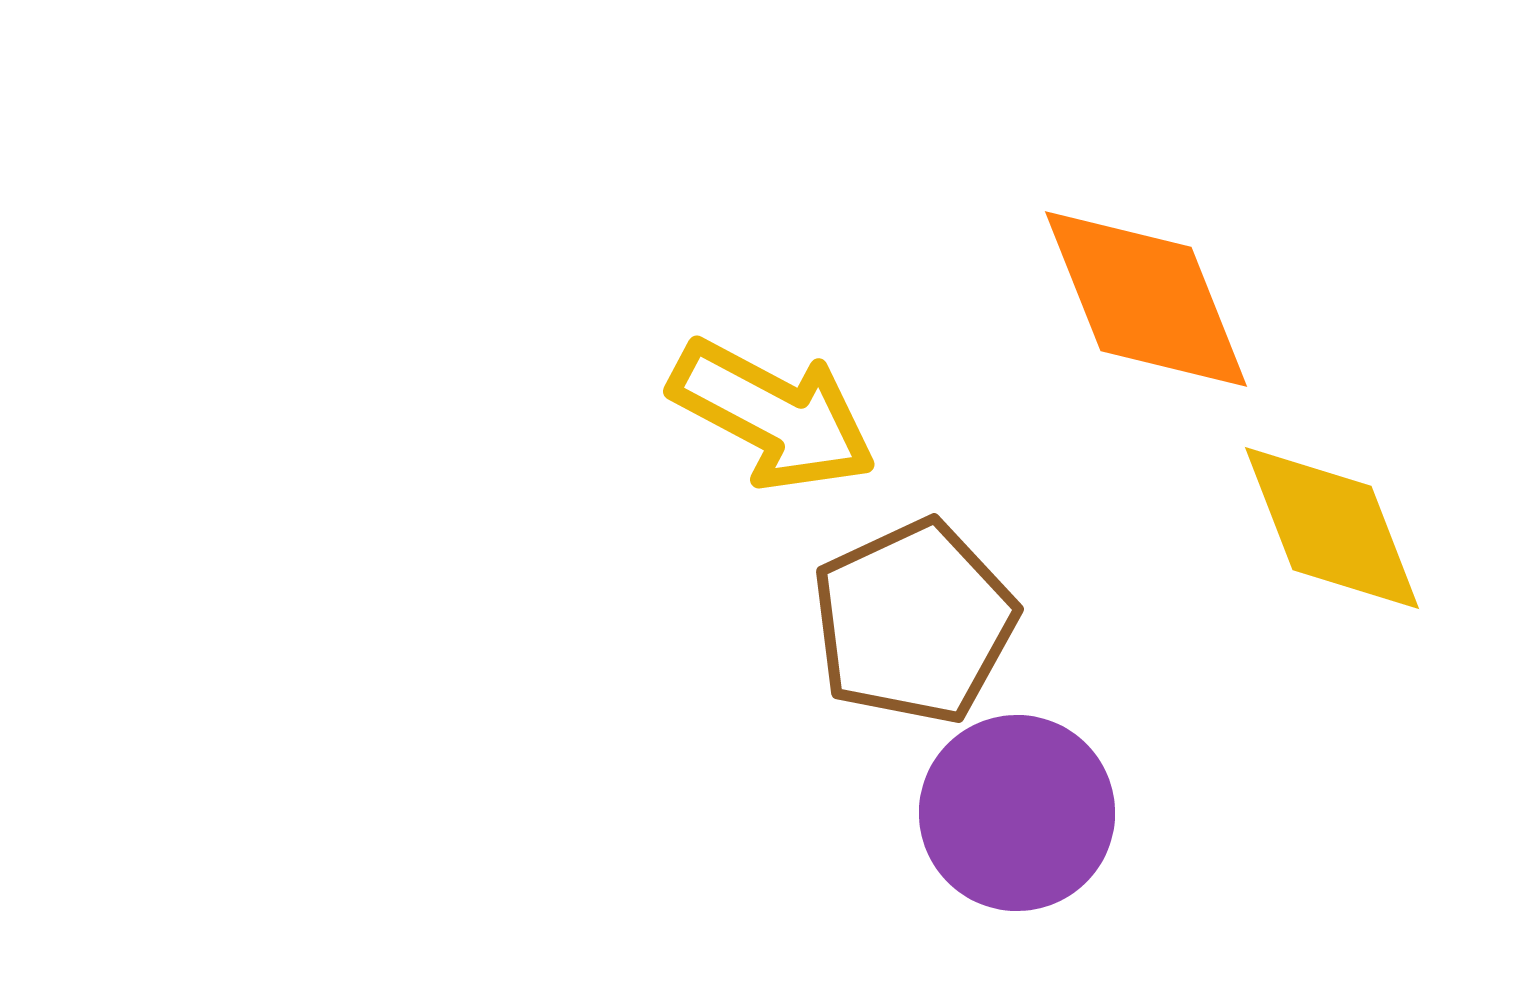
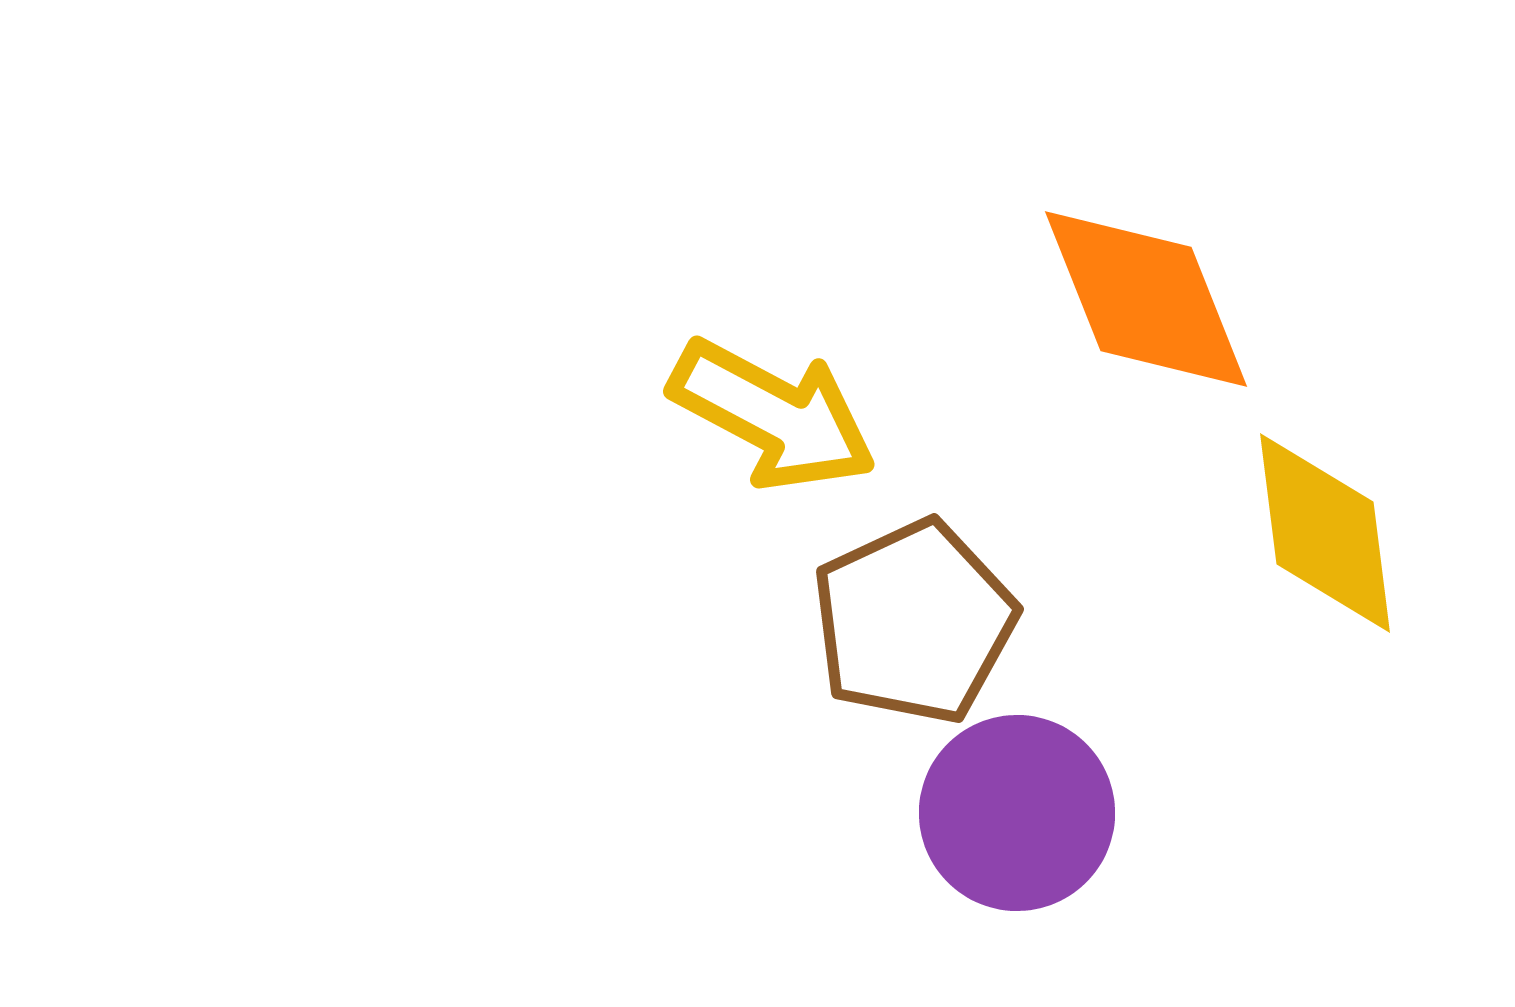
yellow diamond: moved 7 px left, 5 px down; rotated 14 degrees clockwise
